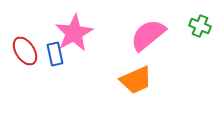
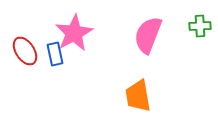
green cross: rotated 25 degrees counterclockwise
pink semicircle: rotated 30 degrees counterclockwise
orange trapezoid: moved 2 px right, 16 px down; rotated 104 degrees clockwise
